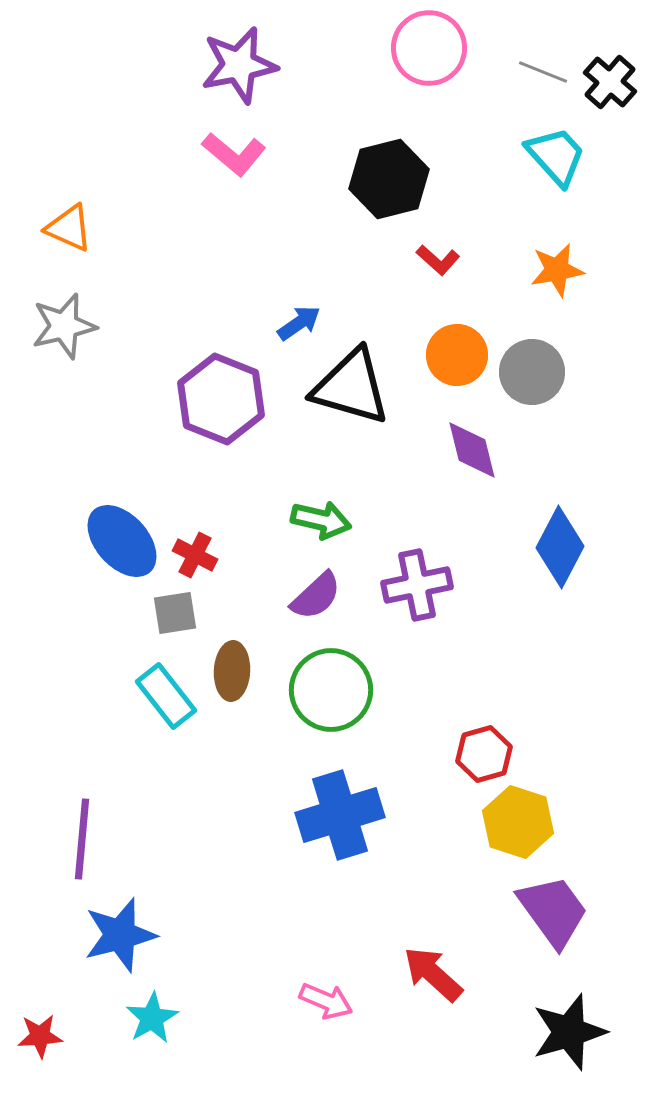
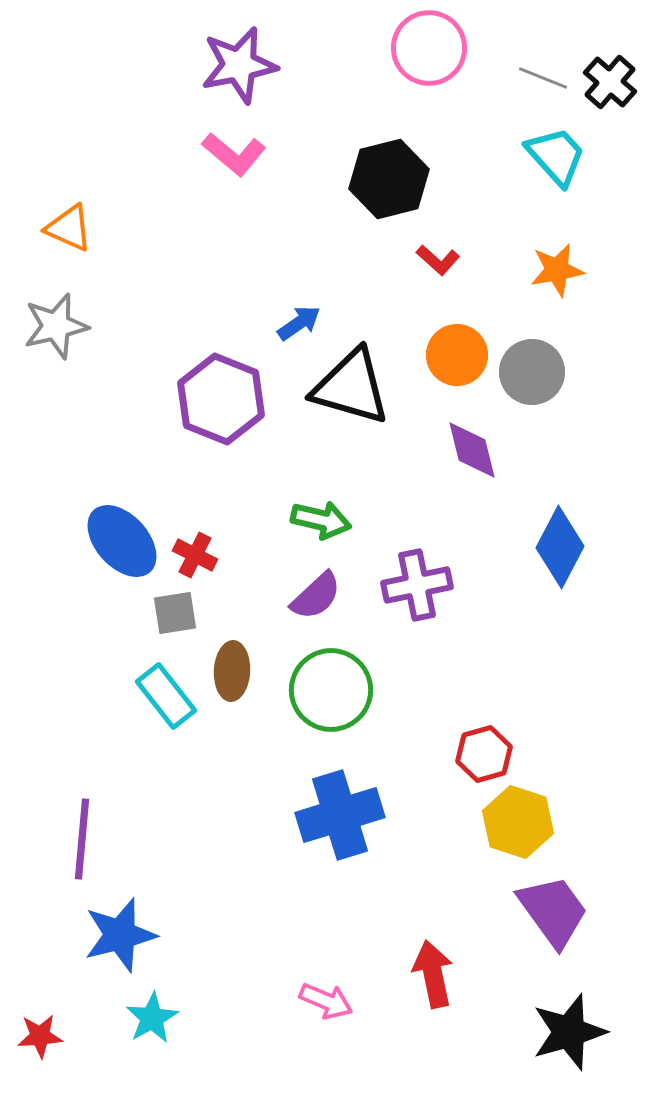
gray line: moved 6 px down
gray star: moved 8 px left
red arrow: rotated 36 degrees clockwise
